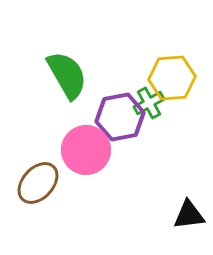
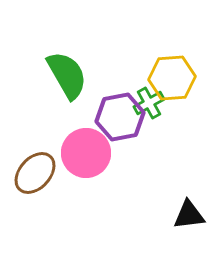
pink circle: moved 3 px down
brown ellipse: moved 3 px left, 10 px up
